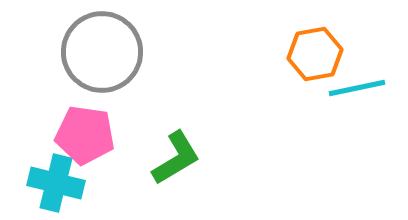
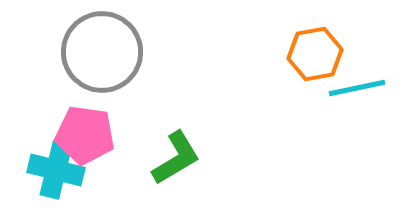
cyan cross: moved 13 px up
